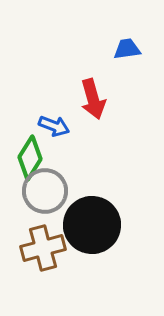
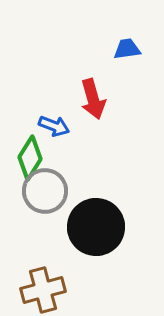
black circle: moved 4 px right, 2 px down
brown cross: moved 42 px down
